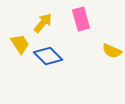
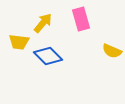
yellow trapezoid: moved 1 px left, 2 px up; rotated 130 degrees clockwise
